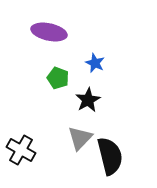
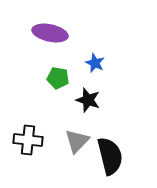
purple ellipse: moved 1 px right, 1 px down
green pentagon: rotated 10 degrees counterclockwise
black star: rotated 25 degrees counterclockwise
gray triangle: moved 3 px left, 3 px down
black cross: moved 7 px right, 10 px up; rotated 24 degrees counterclockwise
